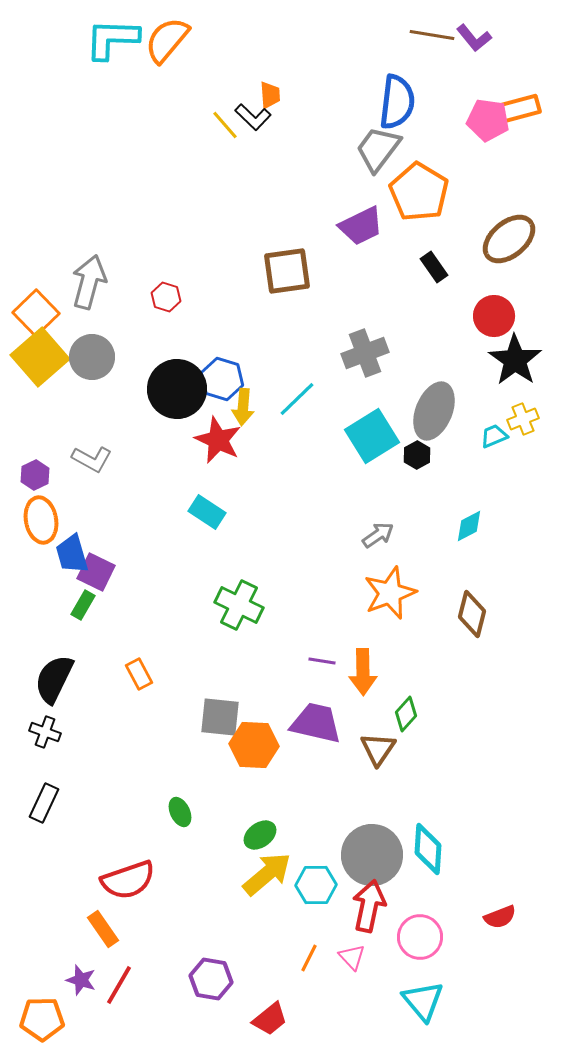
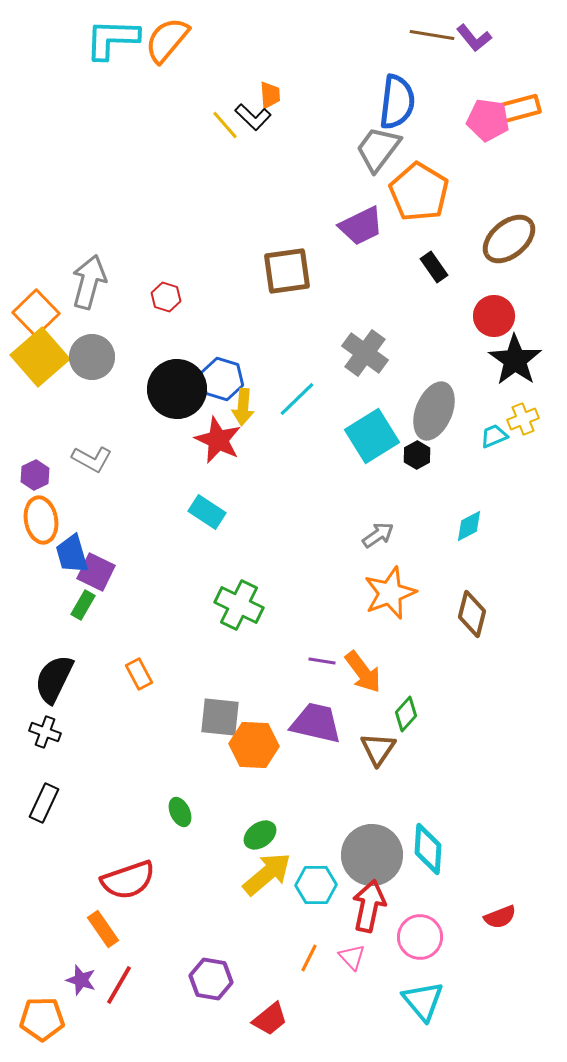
gray cross at (365, 353): rotated 33 degrees counterclockwise
orange arrow at (363, 672): rotated 36 degrees counterclockwise
